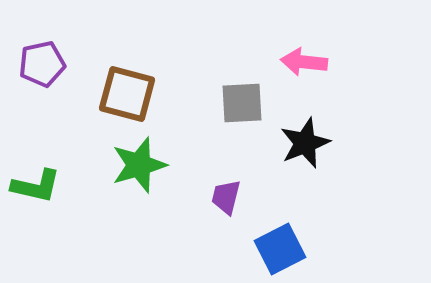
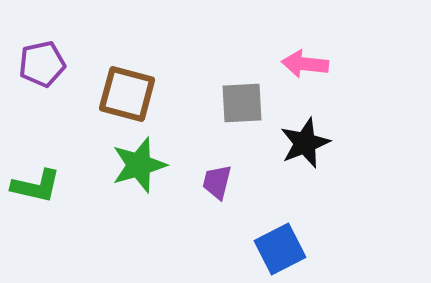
pink arrow: moved 1 px right, 2 px down
purple trapezoid: moved 9 px left, 15 px up
